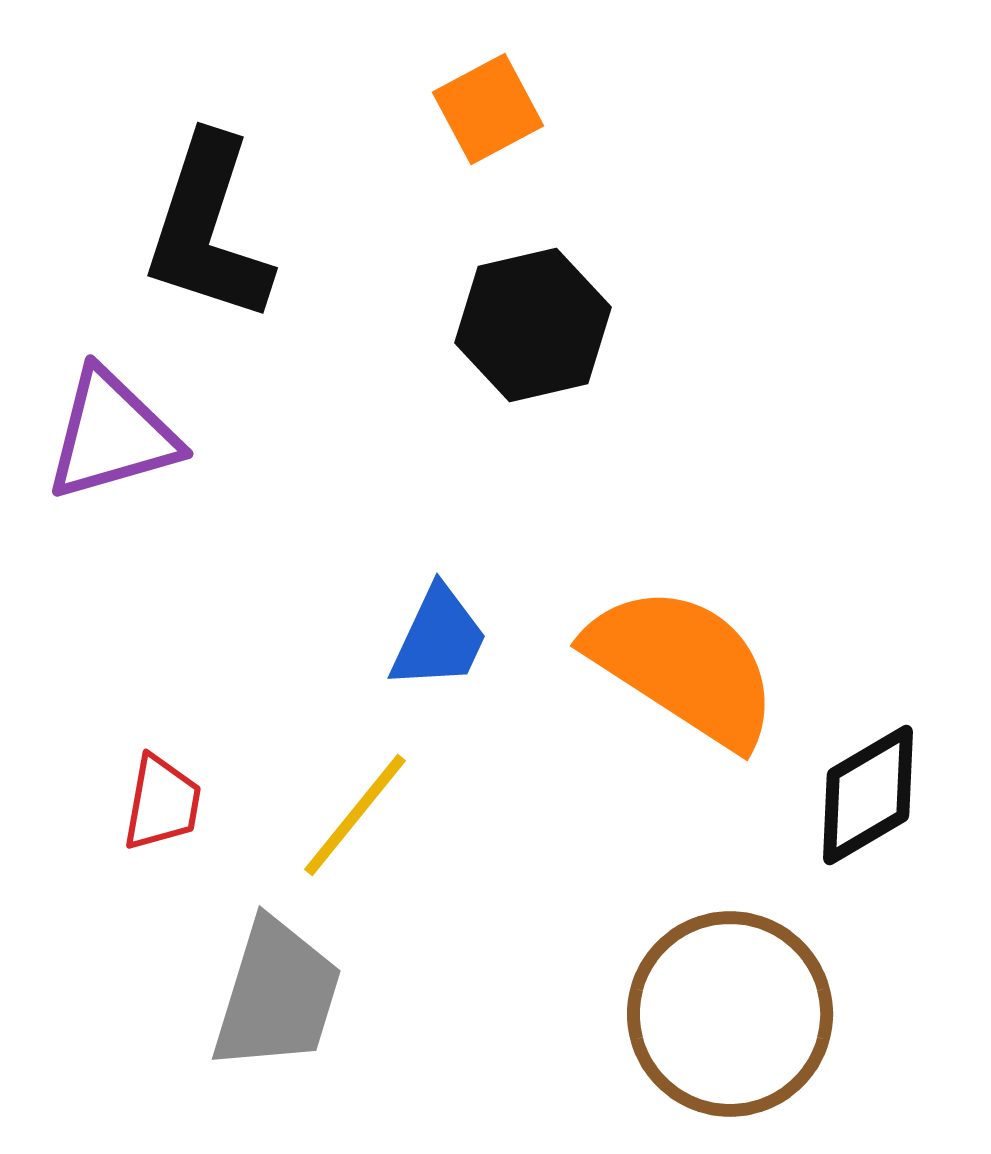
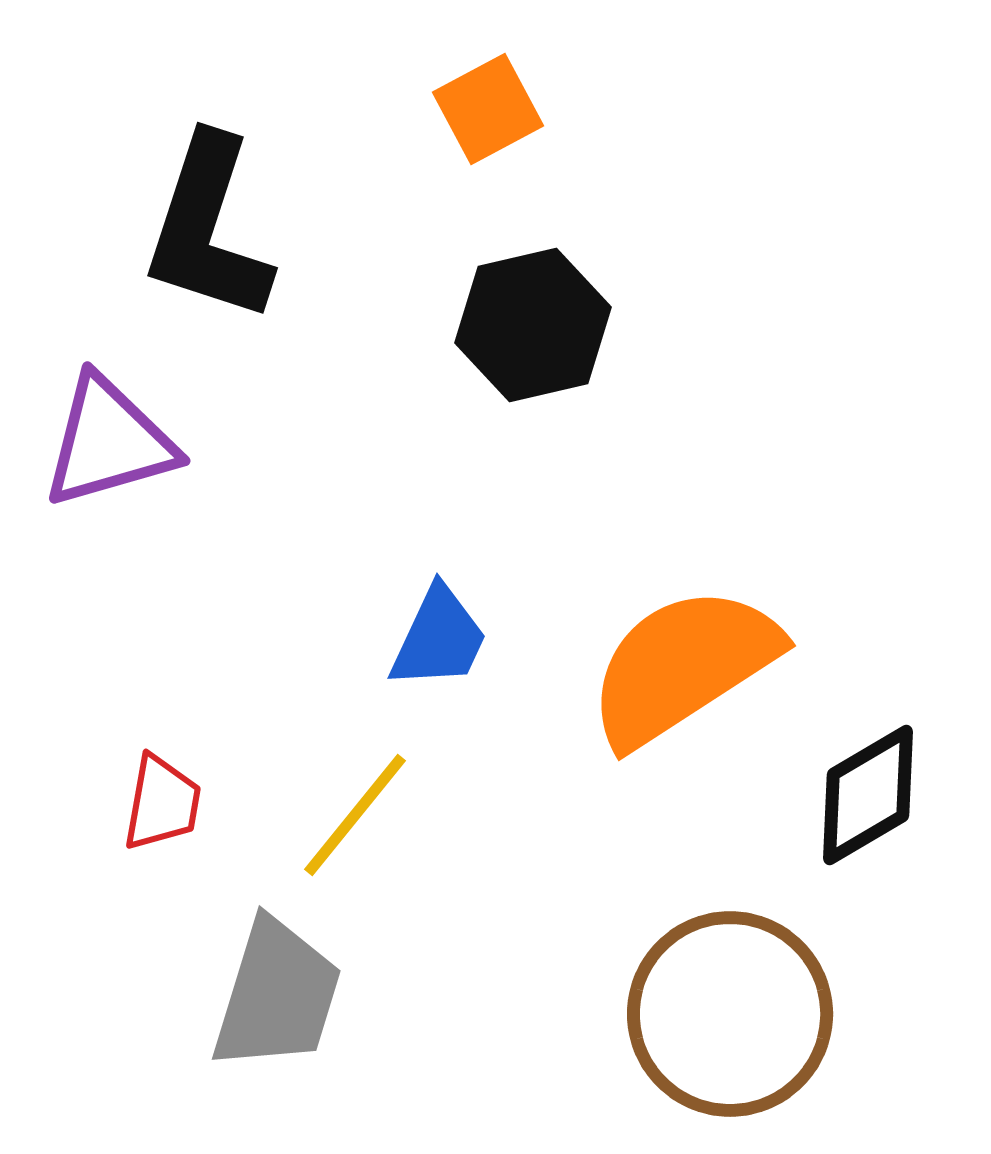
purple triangle: moved 3 px left, 7 px down
orange semicircle: rotated 66 degrees counterclockwise
